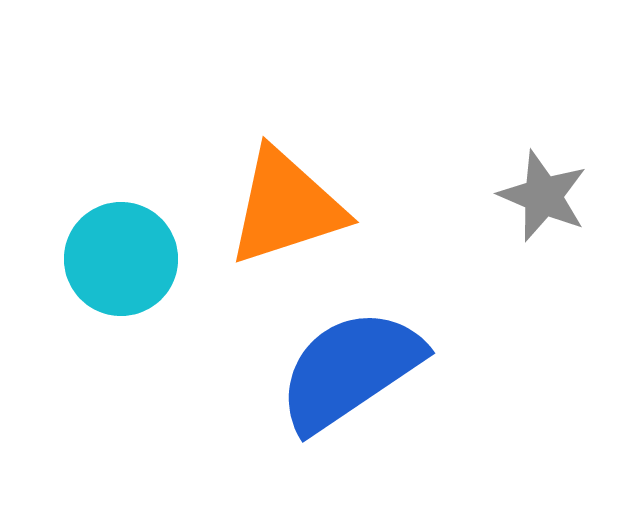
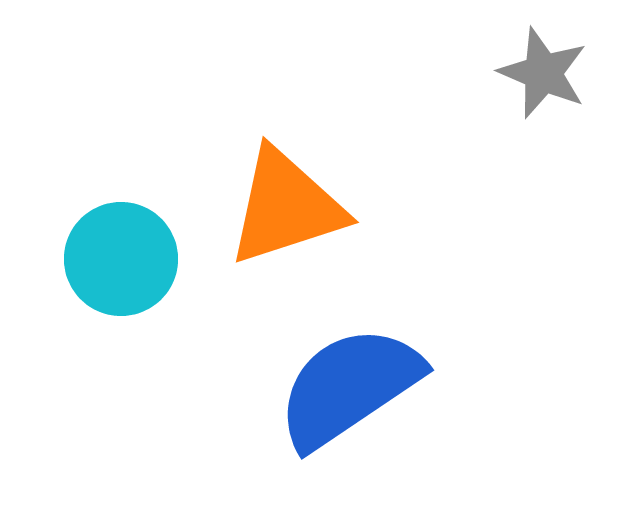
gray star: moved 123 px up
blue semicircle: moved 1 px left, 17 px down
